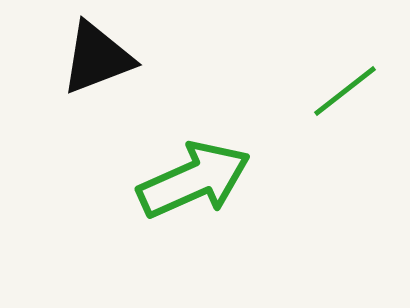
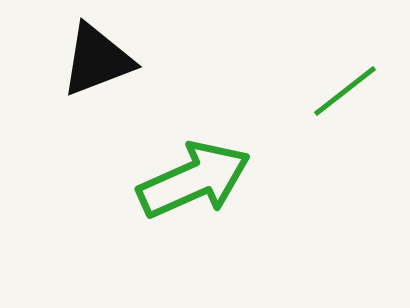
black triangle: moved 2 px down
